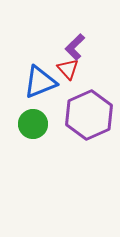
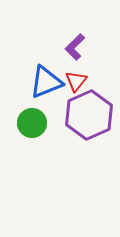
red triangle: moved 8 px right, 12 px down; rotated 20 degrees clockwise
blue triangle: moved 6 px right
green circle: moved 1 px left, 1 px up
